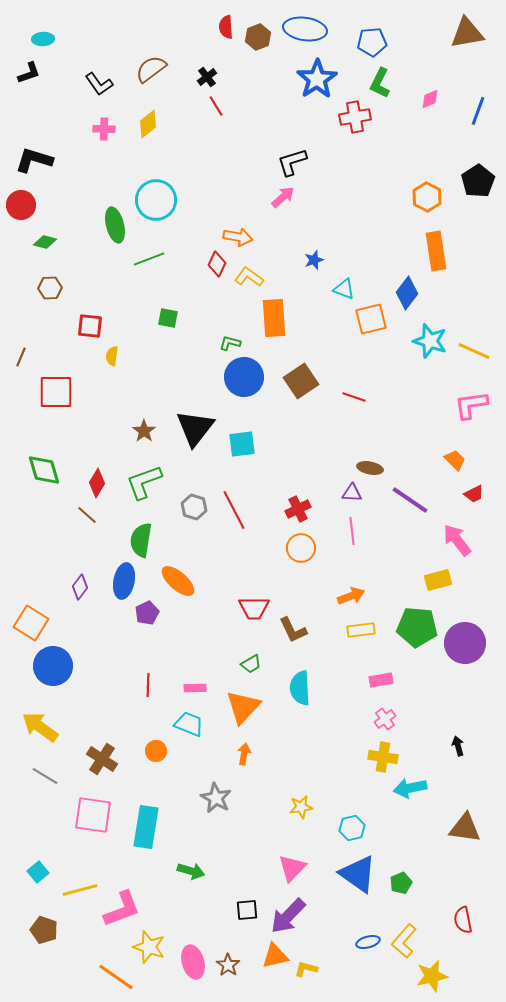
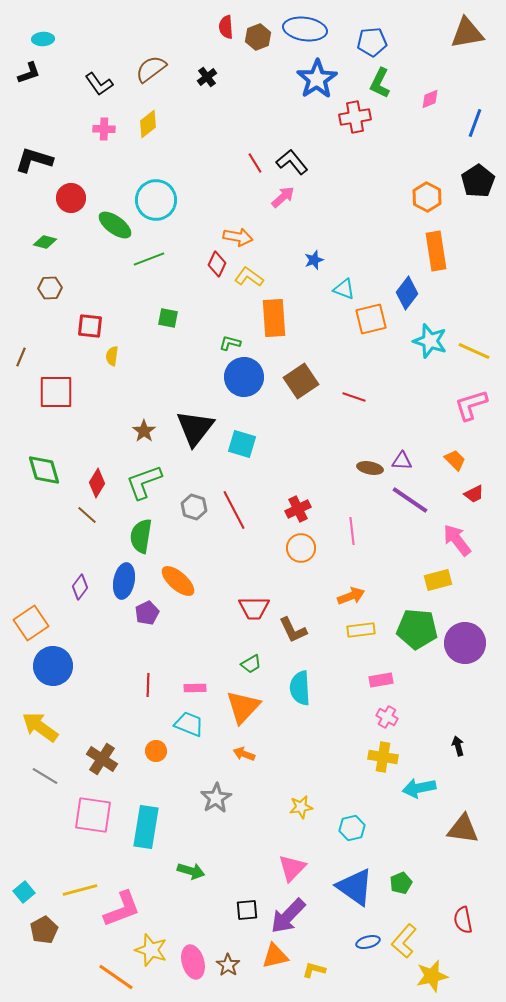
red line at (216, 106): moved 39 px right, 57 px down
blue line at (478, 111): moved 3 px left, 12 px down
black L-shape at (292, 162): rotated 68 degrees clockwise
red circle at (21, 205): moved 50 px right, 7 px up
green ellipse at (115, 225): rotated 40 degrees counterclockwise
pink L-shape at (471, 405): rotated 9 degrees counterclockwise
cyan square at (242, 444): rotated 24 degrees clockwise
purple triangle at (352, 493): moved 50 px right, 32 px up
green semicircle at (141, 540): moved 4 px up
orange square at (31, 623): rotated 24 degrees clockwise
green pentagon at (417, 627): moved 2 px down
pink cross at (385, 719): moved 2 px right, 2 px up; rotated 25 degrees counterclockwise
orange arrow at (244, 754): rotated 80 degrees counterclockwise
cyan arrow at (410, 788): moved 9 px right
gray star at (216, 798): rotated 12 degrees clockwise
brown triangle at (465, 828): moved 2 px left, 1 px down
cyan square at (38, 872): moved 14 px left, 20 px down
blue triangle at (358, 874): moved 3 px left, 13 px down
brown pentagon at (44, 930): rotated 24 degrees clockwise
yellow star at (149, 947): moved 2 px right, 3 px down
yellow L-shape at (306, 969): moved 8 px right, 1 px down
